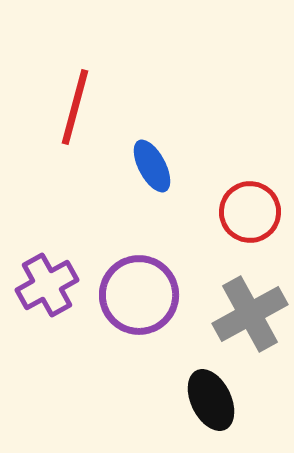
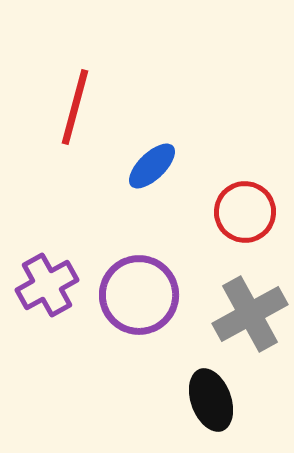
blue ellipse: rotated 74 degrees clockwise
red circle: moved 5 px left
black ellipse: rotated 6 degrees clockwise
